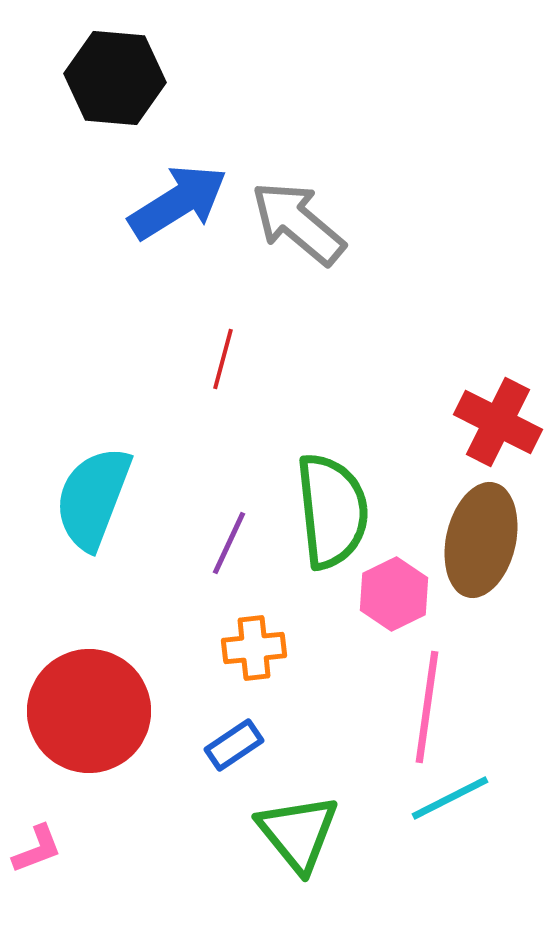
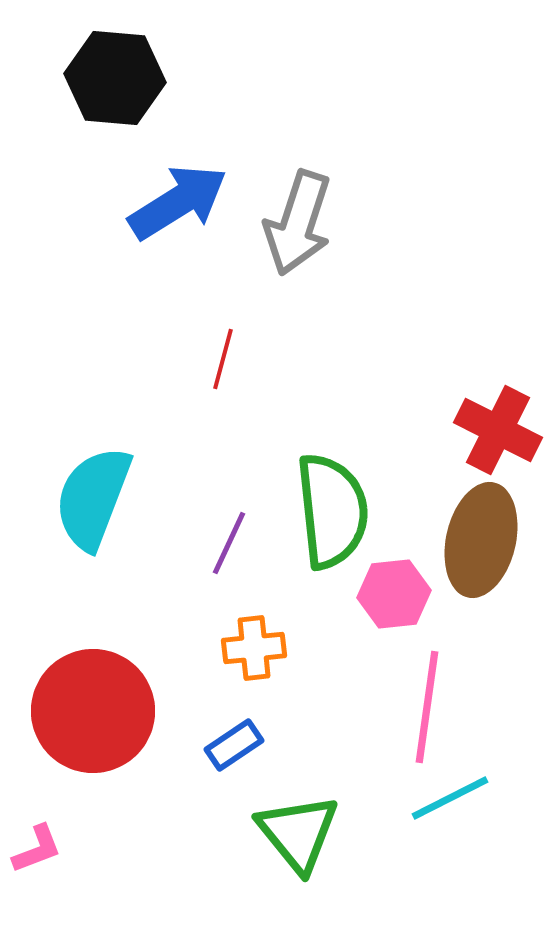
gray arrow: rotated 112 degrees counterclockwise
red cross: moved 8 px down
pink hexagon: rotated 20 degrees clockwise
red circle: moved 4 px right
